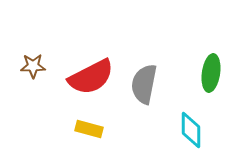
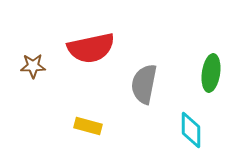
red semicircle: moved 29 px up; rotated 15 degrees clockwise
yellow rectangle: moved 1 px left, 3 px up
